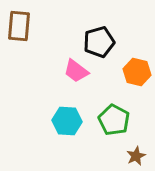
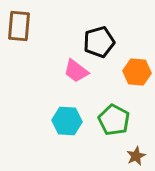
orange hexagon: rotated 8 degrees counterclockwise
